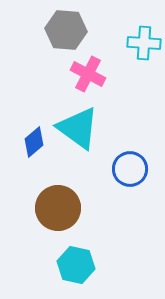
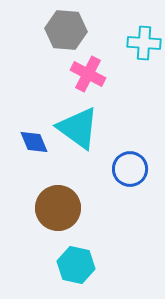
blue diamond: rotated 72 degrees counterclockwise
